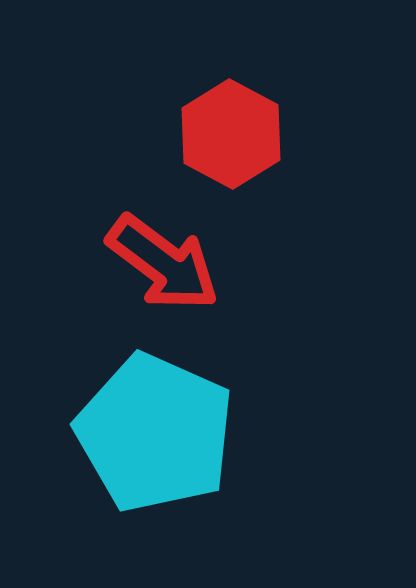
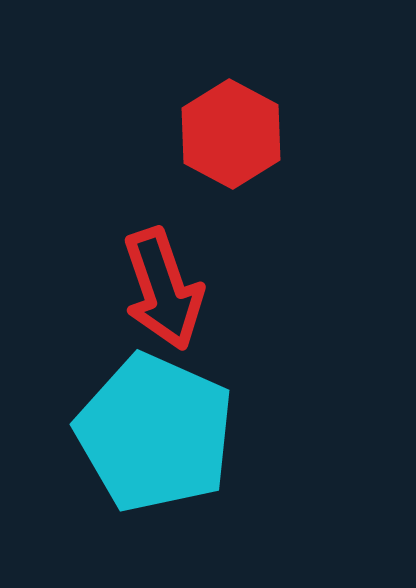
red arrow: moved 26 px down; rotated 34 degrees clockwise
